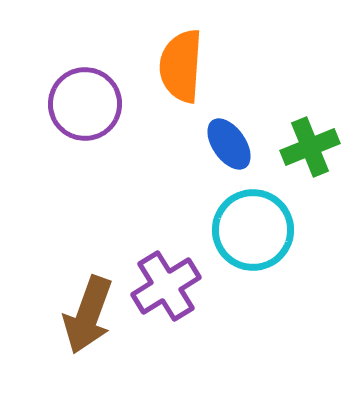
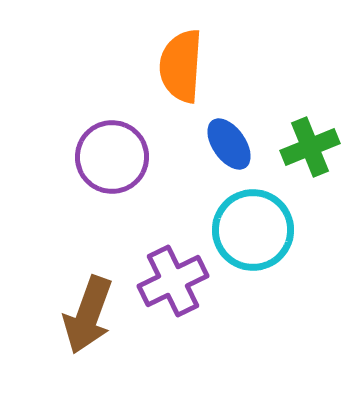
purple circle: moved 27 px right, 53 px down
purple cross: moved 7 px right, 5 px up; rotated 6 degrees clockwise
